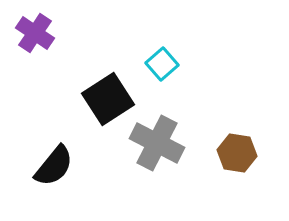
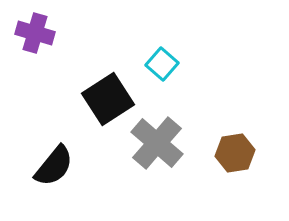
purple cross: rotated 18 degrees counterclockwise
cyan square: rotated 8 degrees counterclockwise
gray cross: rotated 14 degrees clockwise
brown hexagon: moved 2 px left; rotated 18 degrees counterclockwise
